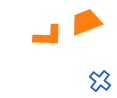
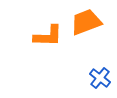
blue cross: moved 3 px up
